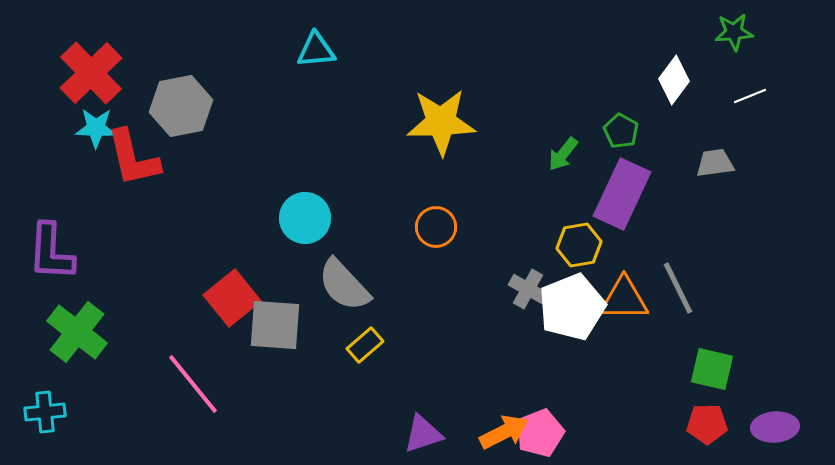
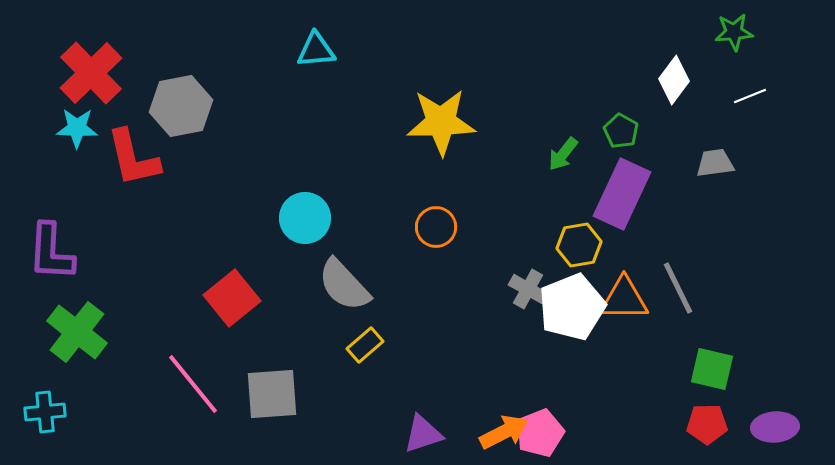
cyan star: moved 19 px left
gray square: moved 3 px left, 69 px down; rotated 8 degrees counterclockwise
